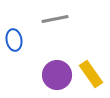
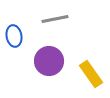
blue ellipse: moved 4 px up
purple circle: moved 8 px left, 14 px up
